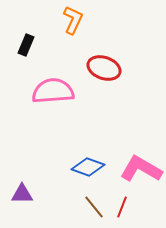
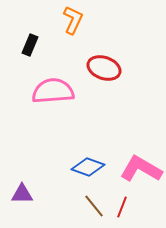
black rectangle: moved 4 px right
brown line: moved 1 px up
